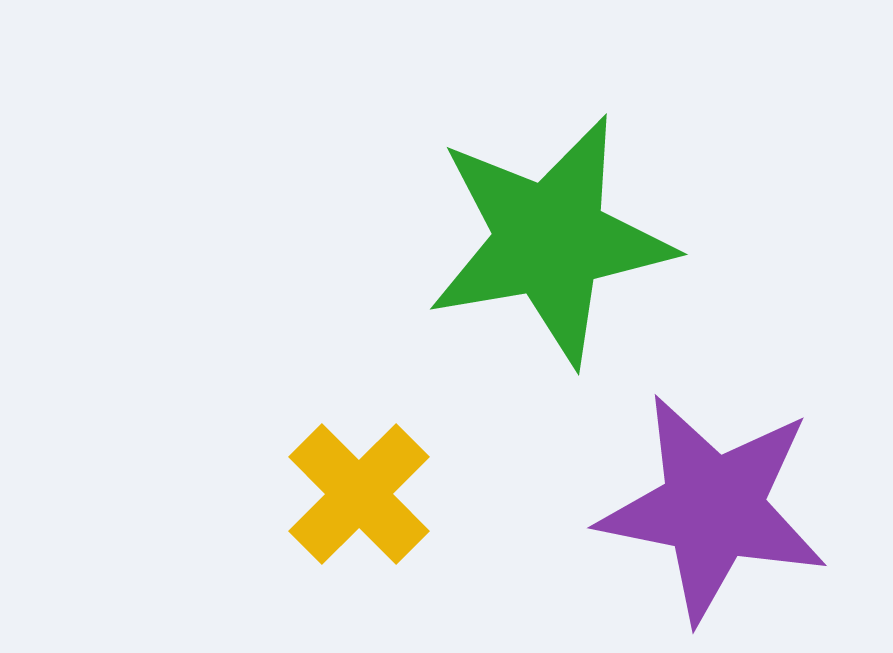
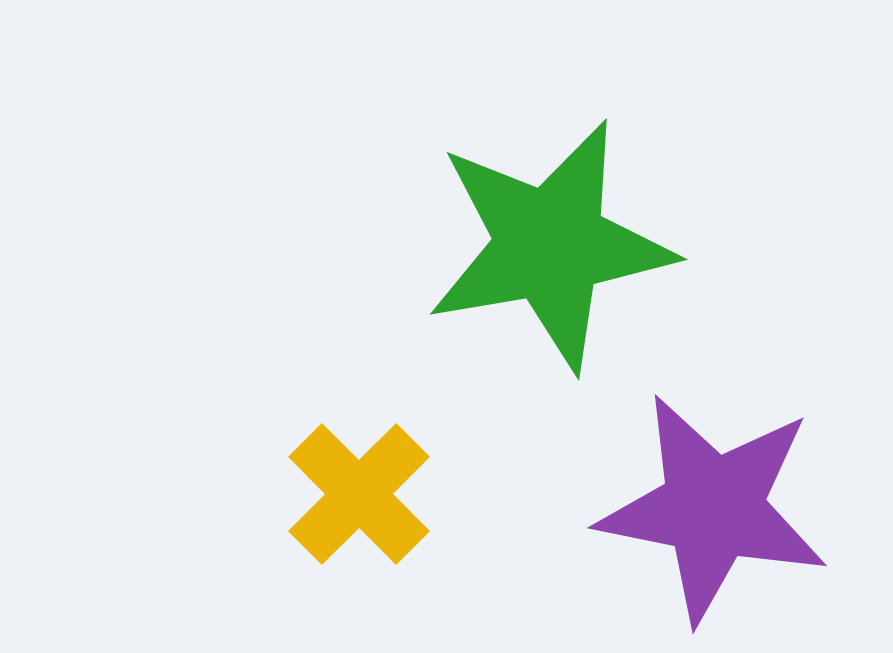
green star: moved 5 px down
